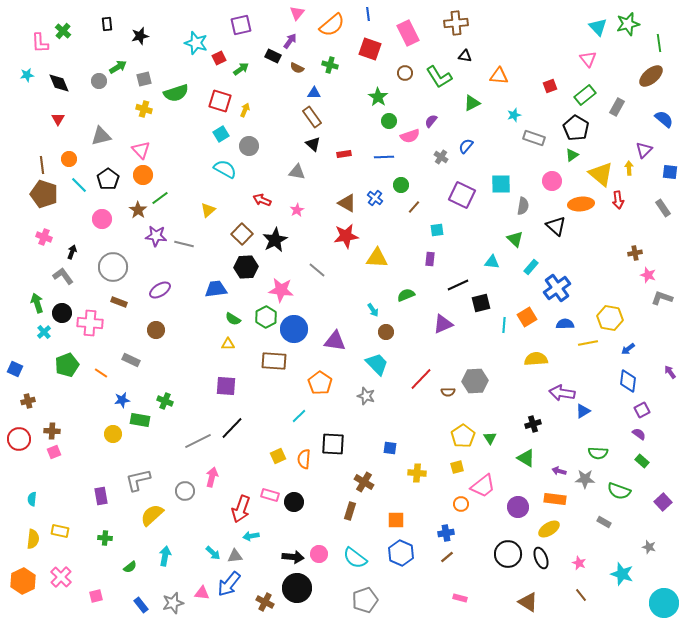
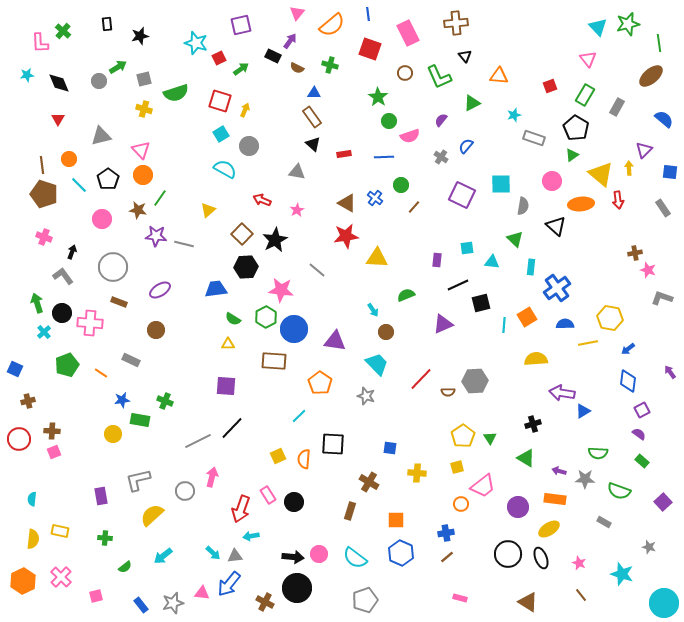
black triangle at (465, 56): rotated 40 degrees clockwise
green L-shape at (439, 77): rotated 8 degrees clockwise
green rectangle at (585, 95): rotated 20 degrees counterclockwise
purple semicircle at (431, 121): moved 10 px right, 1 px up
green line at (160, 198): rotated 18 degrees counterclockwise
brown star at (138, 210): rotated 24 degrees counterclockwise
cyan square at (437, 230): moved 30 px right, 18 px down
purple rectangle at (430, 259): moved 7 px right, 1 px down
cyan rectangle at (531, 267): rotated 35 degrees counterclockwise
pink star at (648, 275): moved 5 px up
brown cross at (364, 482): moved 5 px right
pink rectangle at (270, 495): moved 2 px left; rotated 42 degrees clockwise
cyan arrow at (165, 556): moved 2 px left; rotated 138 degrees counterclockwise
green semicircle at (130, 567): moved 5 px left
